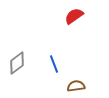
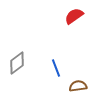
blue line: moved 2 px right, 4 px down
brown semicircle: moved 2 px right
